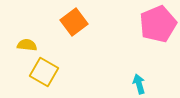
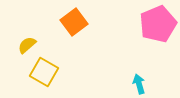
yellow semicircle: rotated 48 degrees counterclockwise
